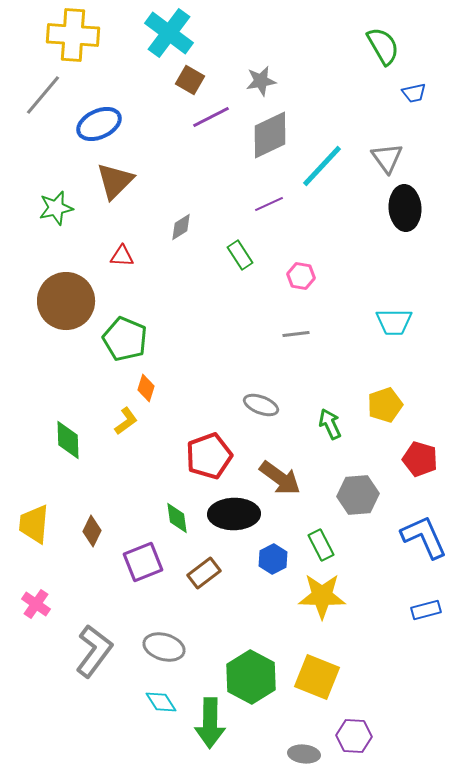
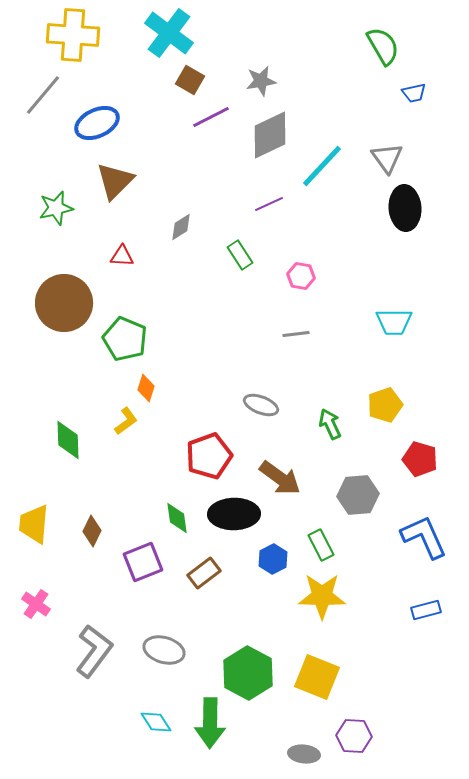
blue ellipse at (99, 124): moved 2 px left, 1 px up
brown circle at (66, 301): moved 2 px left, 2 px down
gray ellipse at (164, 647): moved 3 px down
green hexagon at (251, 677): moved 3 px left, 4 px up
cyan diamond at (161, 702): moved 5 px left, 20 px down
